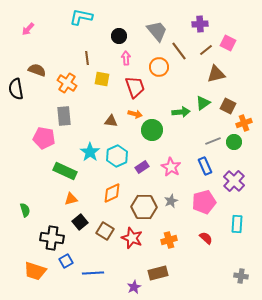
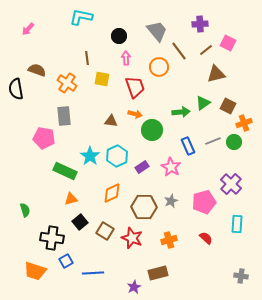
cyan star at (90, 152): moved 4 px down
blue rectangle at (205, 166): moved 17 px left, 20 px up
purple cross at (234, 181): moved 3 px left, 3 px down
